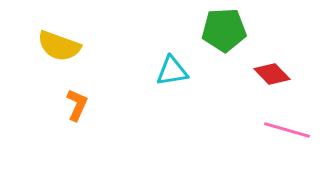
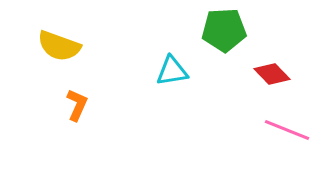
pink line: rotated 6 degrees clockwise
